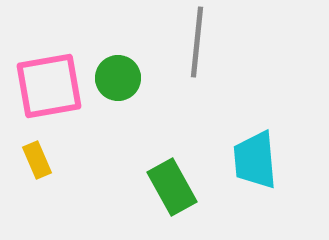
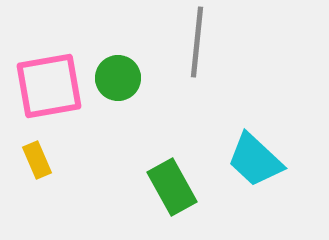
cyan trapezoid: rotated 42 degrees counterclockwise
